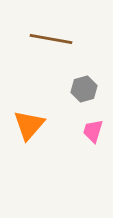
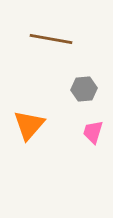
gray hexagon: rotated 10 degrees clockwise
pink trapezoid: moved 1 px down
